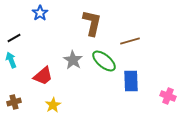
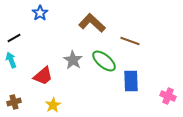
brown L-shape: rotated 60 degrees counterclockwise
brown line: rotated 36 degrees clockwise
